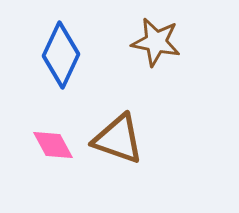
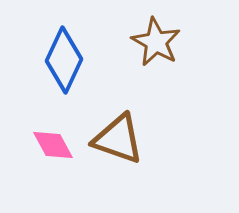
brown star: rotated 18 degrees clockwise
blue diamond: moved 3 px right, 5 px down
